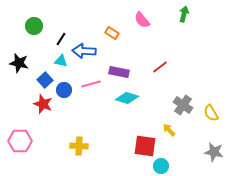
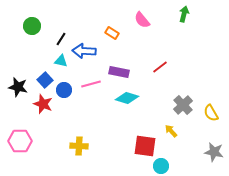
green circle: moved 2 px left
black star: moved 1 px left, 24 px down
gray cross: rotated 12 degrees clockwise
yellow arrow: moved 2 px right, 1 px down
